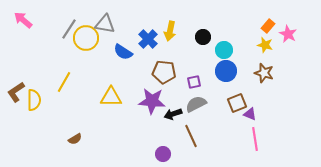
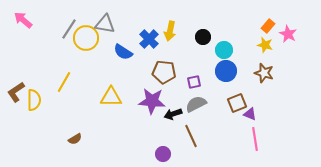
blue cross: moved 1 px right
